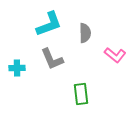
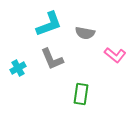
gray semicircle: rotated 102 degrees clockwise
cyan cross: moved 1 px right; rotated 28 degrees counterclockwise
green rectangle: rotated 15 degrees clockwise
